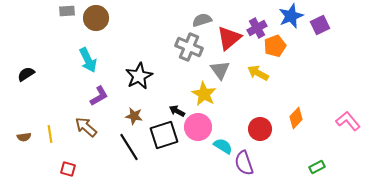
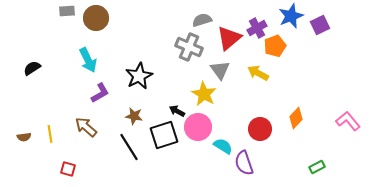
black semicircle: moved 6 px right, 6 px up
purple L-shape: moved 1 px right, 3 px up
